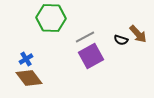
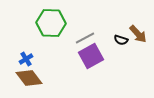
green hexagon: moved 5 px down
gray line: moved 1 px down
